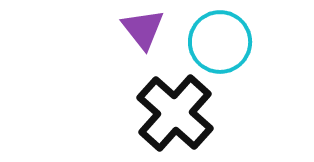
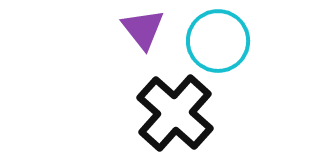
cyan circle: moved 2 px left, 1 px up
